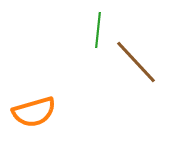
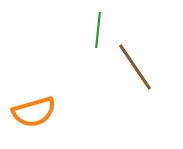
brown line: moved 1 px left, 5 px down; rotated 9 degrees clockwise
